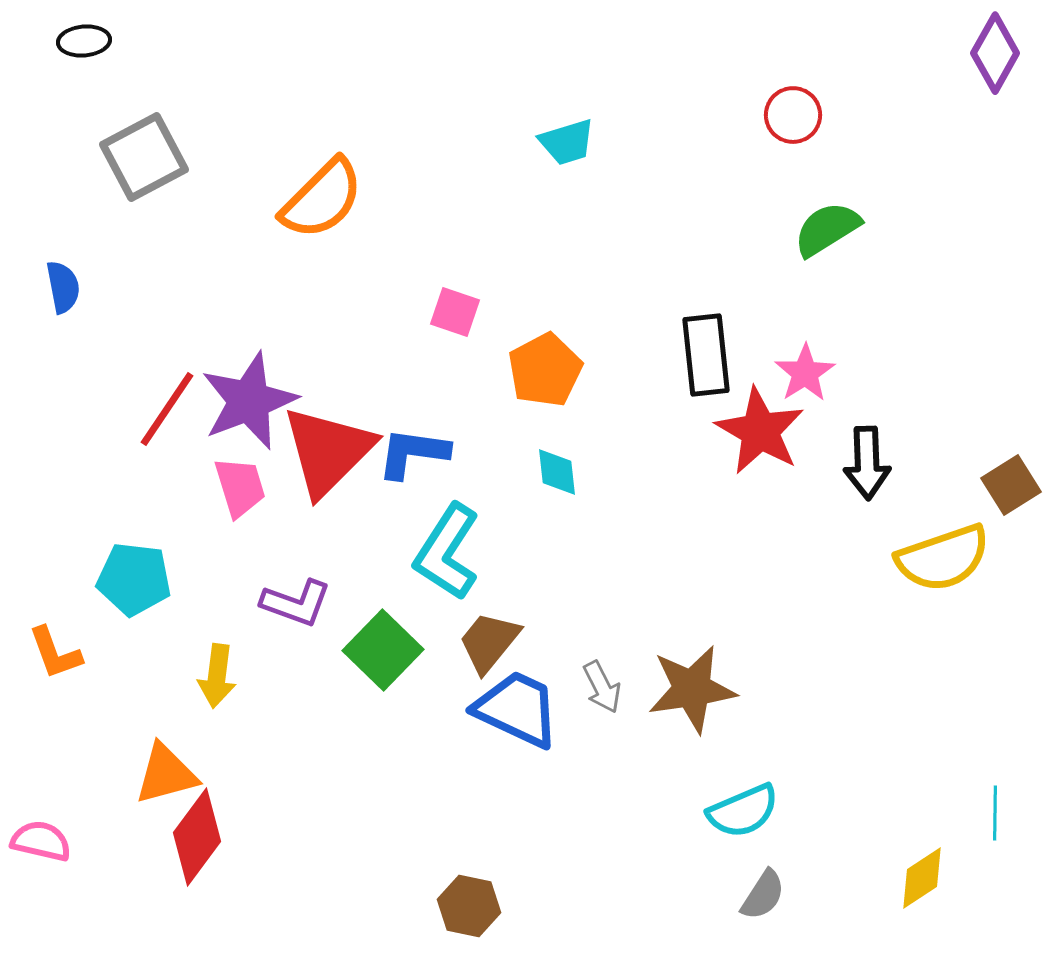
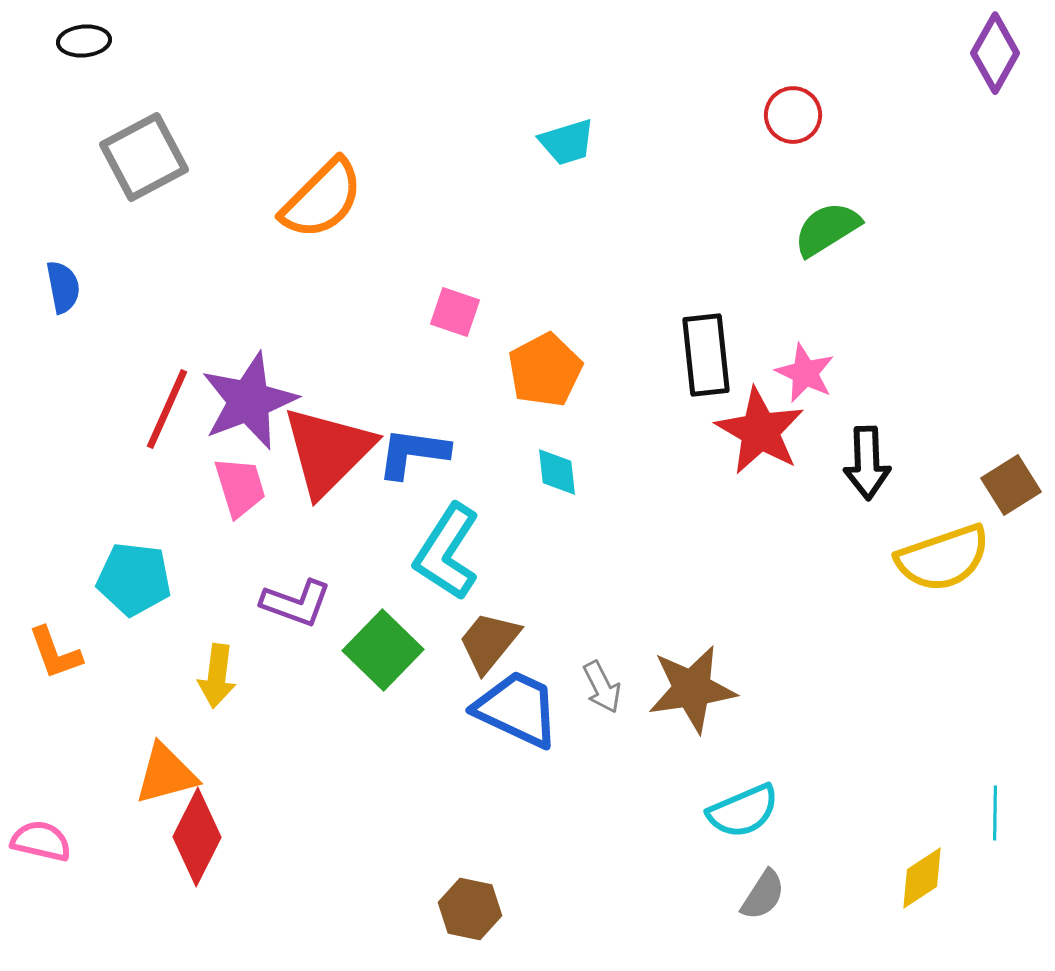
pink star: rotated 14 degrees counterclockwise
red line: rotated 10 degrees counterclockwise
red diamond: rotated 10 degrees counterclockwise
brown hexagon: moved 1 px right, 3 px down
